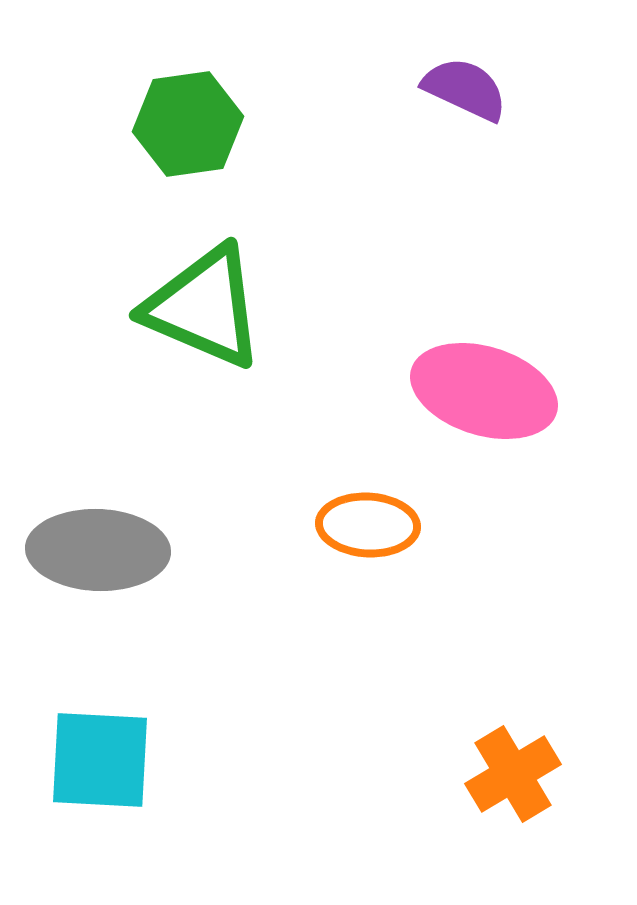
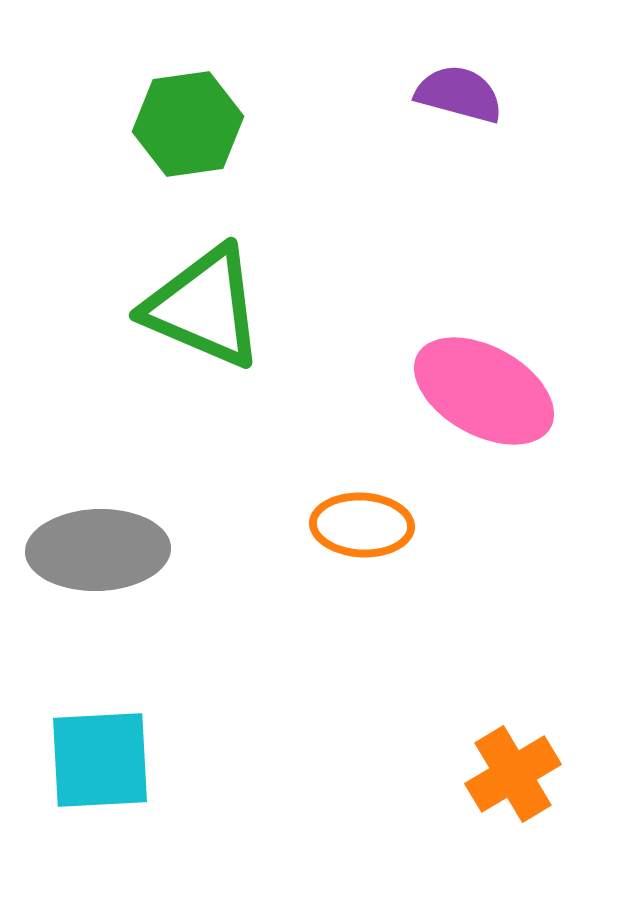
purple semicircle: moved 6 px left, 5 px down; rotated 10 degrees counterclockwise
pink ellipse: rotated 12 degrees clockwise
orange ellipse: moved 6 px left
gray ellipse: rotated 4 degrees counterclockwise
cyan square: rotated 6 degrees counterclockwise
